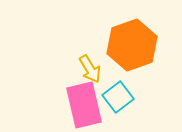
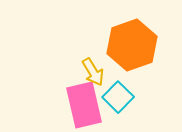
yellow arrow: moved 3 px right, 3 px down
cyan square: rotated 8 degrees counterclockwise
